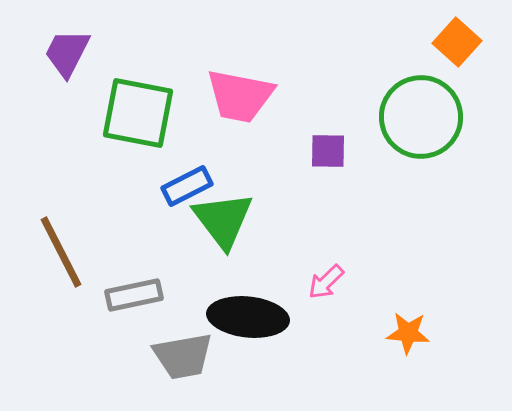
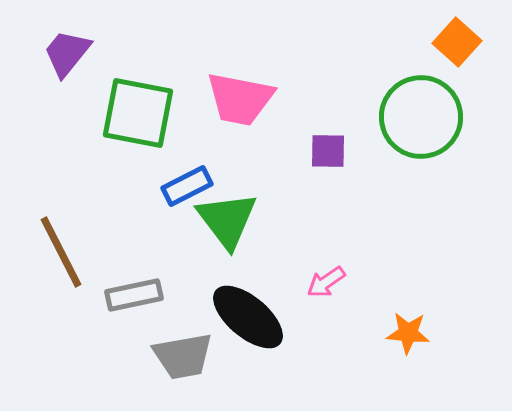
purple trapezoid: rotated 12 degrees clockwise
pink trapezoid: moved 3 px down
green triangle: moved 4 px right
pink arrow: rotated 9 degrees clockwise
black ellipse: rotated 34 degrees clockwise
